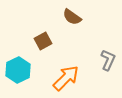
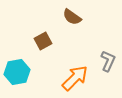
gray L-shape: moved 1 px down
cyan hexagon: moved 1 px left, 2 px down; rotated 15 degrees clockwise
orange arrow: moved 9 px right
